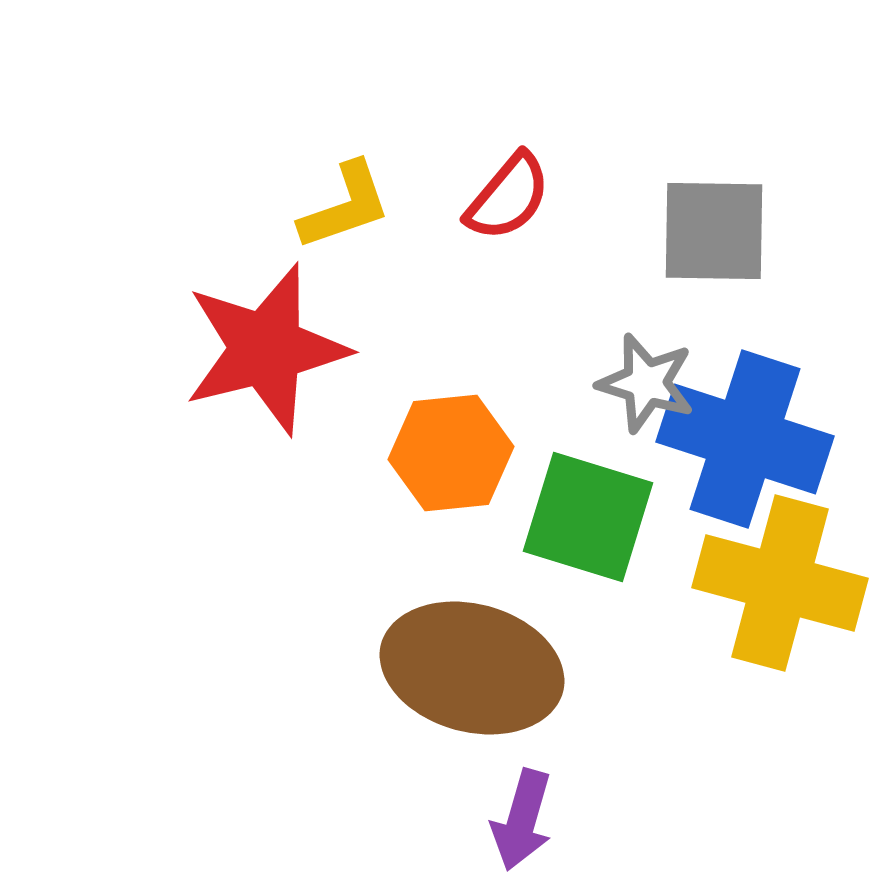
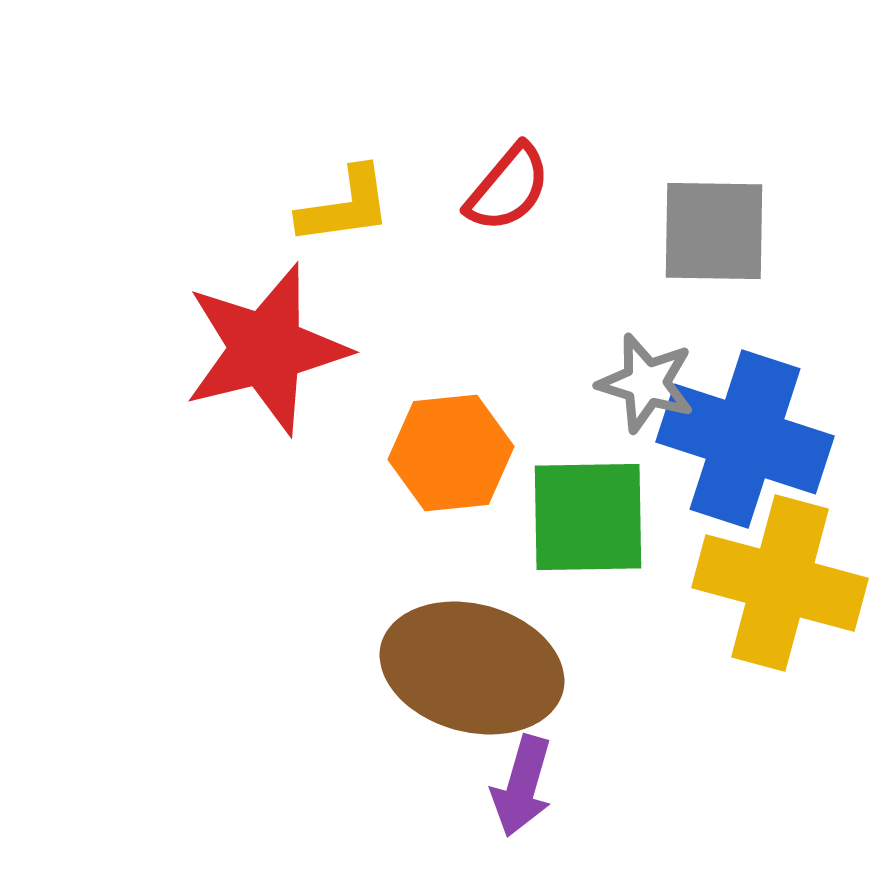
red semicircle: moved 9 px up
yellow L-shape: rotated 11 degrees clockwise
green square: rotated 18 degrees counterclockwise
purple arrow: moved 34 px up
